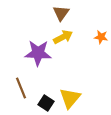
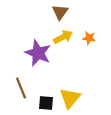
brown triangle: moved 1 px left, 1 px up
orange star: moved 12 px left, 1 px down
purple star: rotated 20 degrees clockwise
black square: rotated 28 degrees counterclockwise
